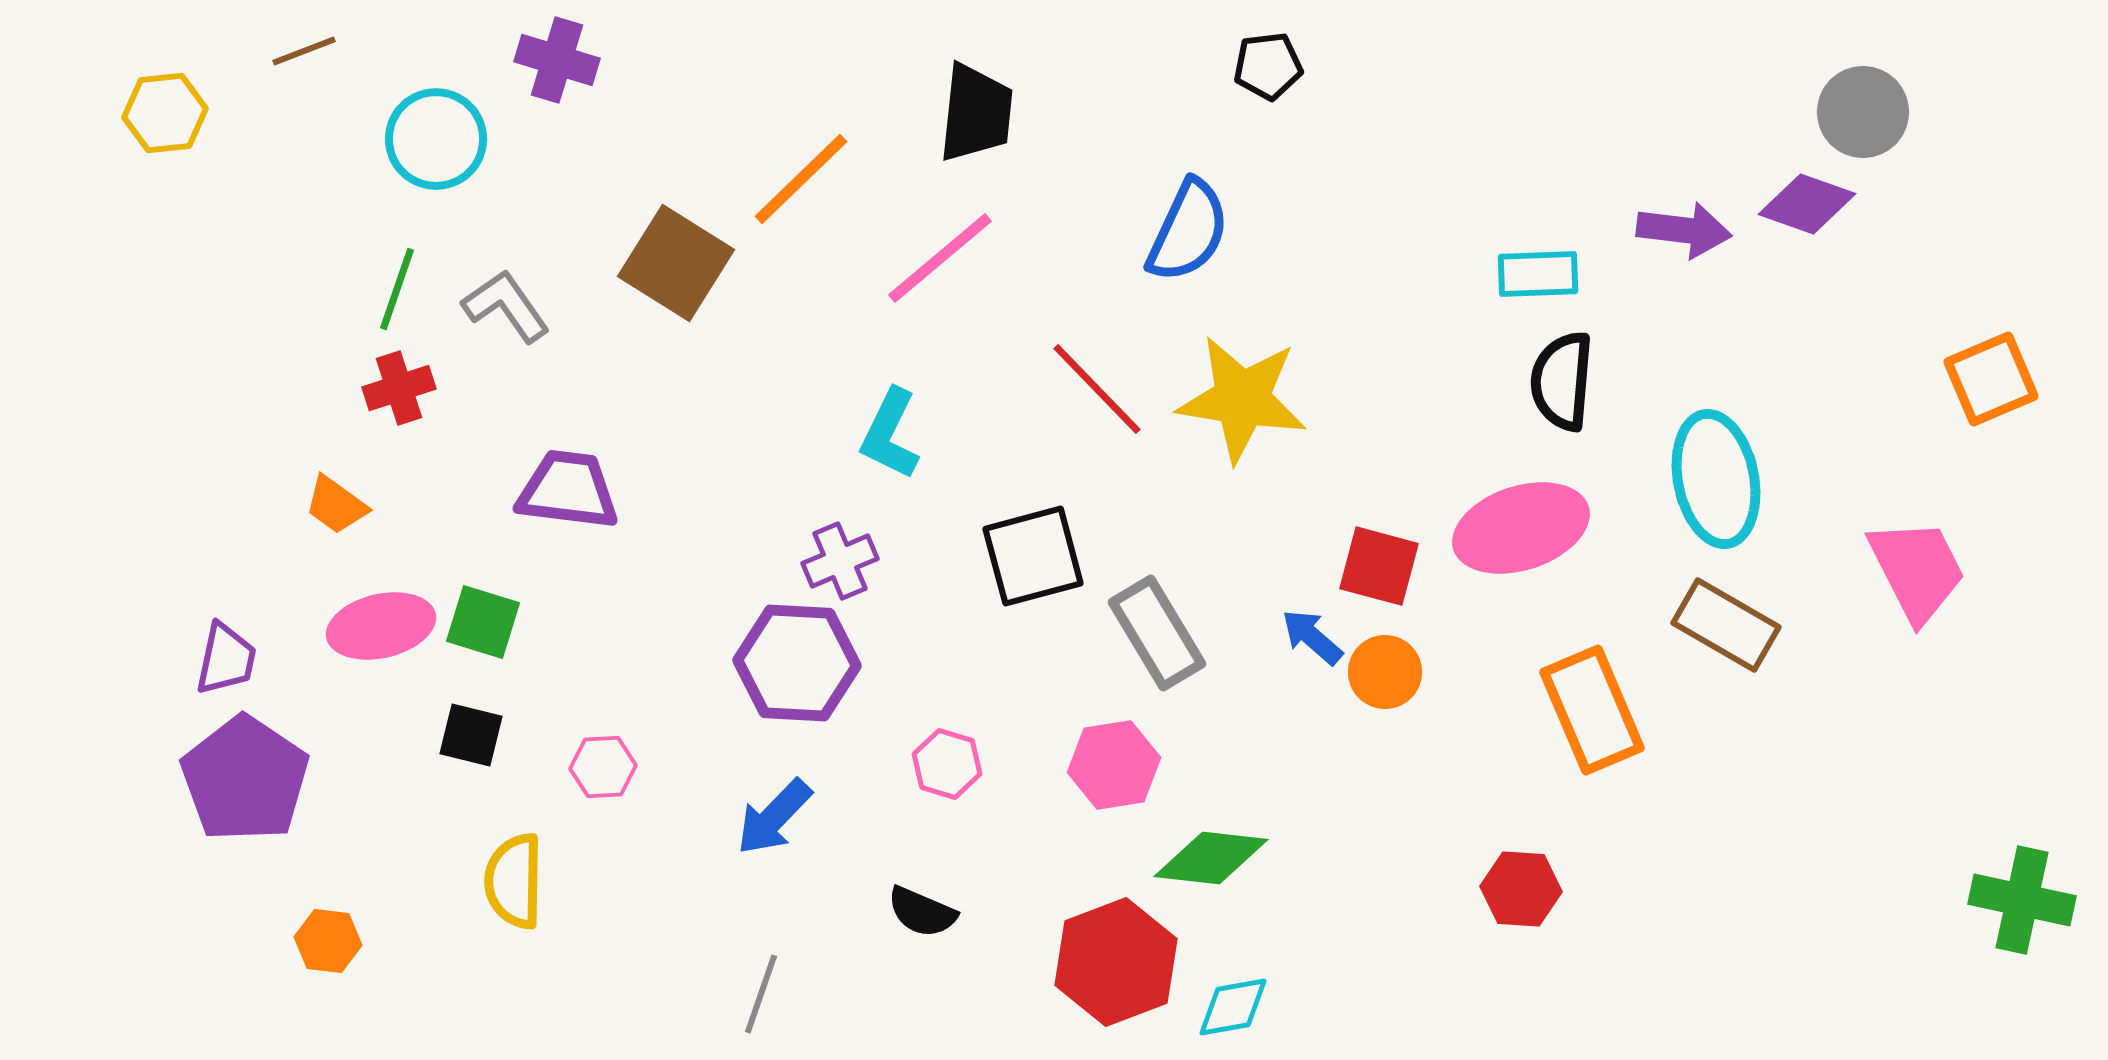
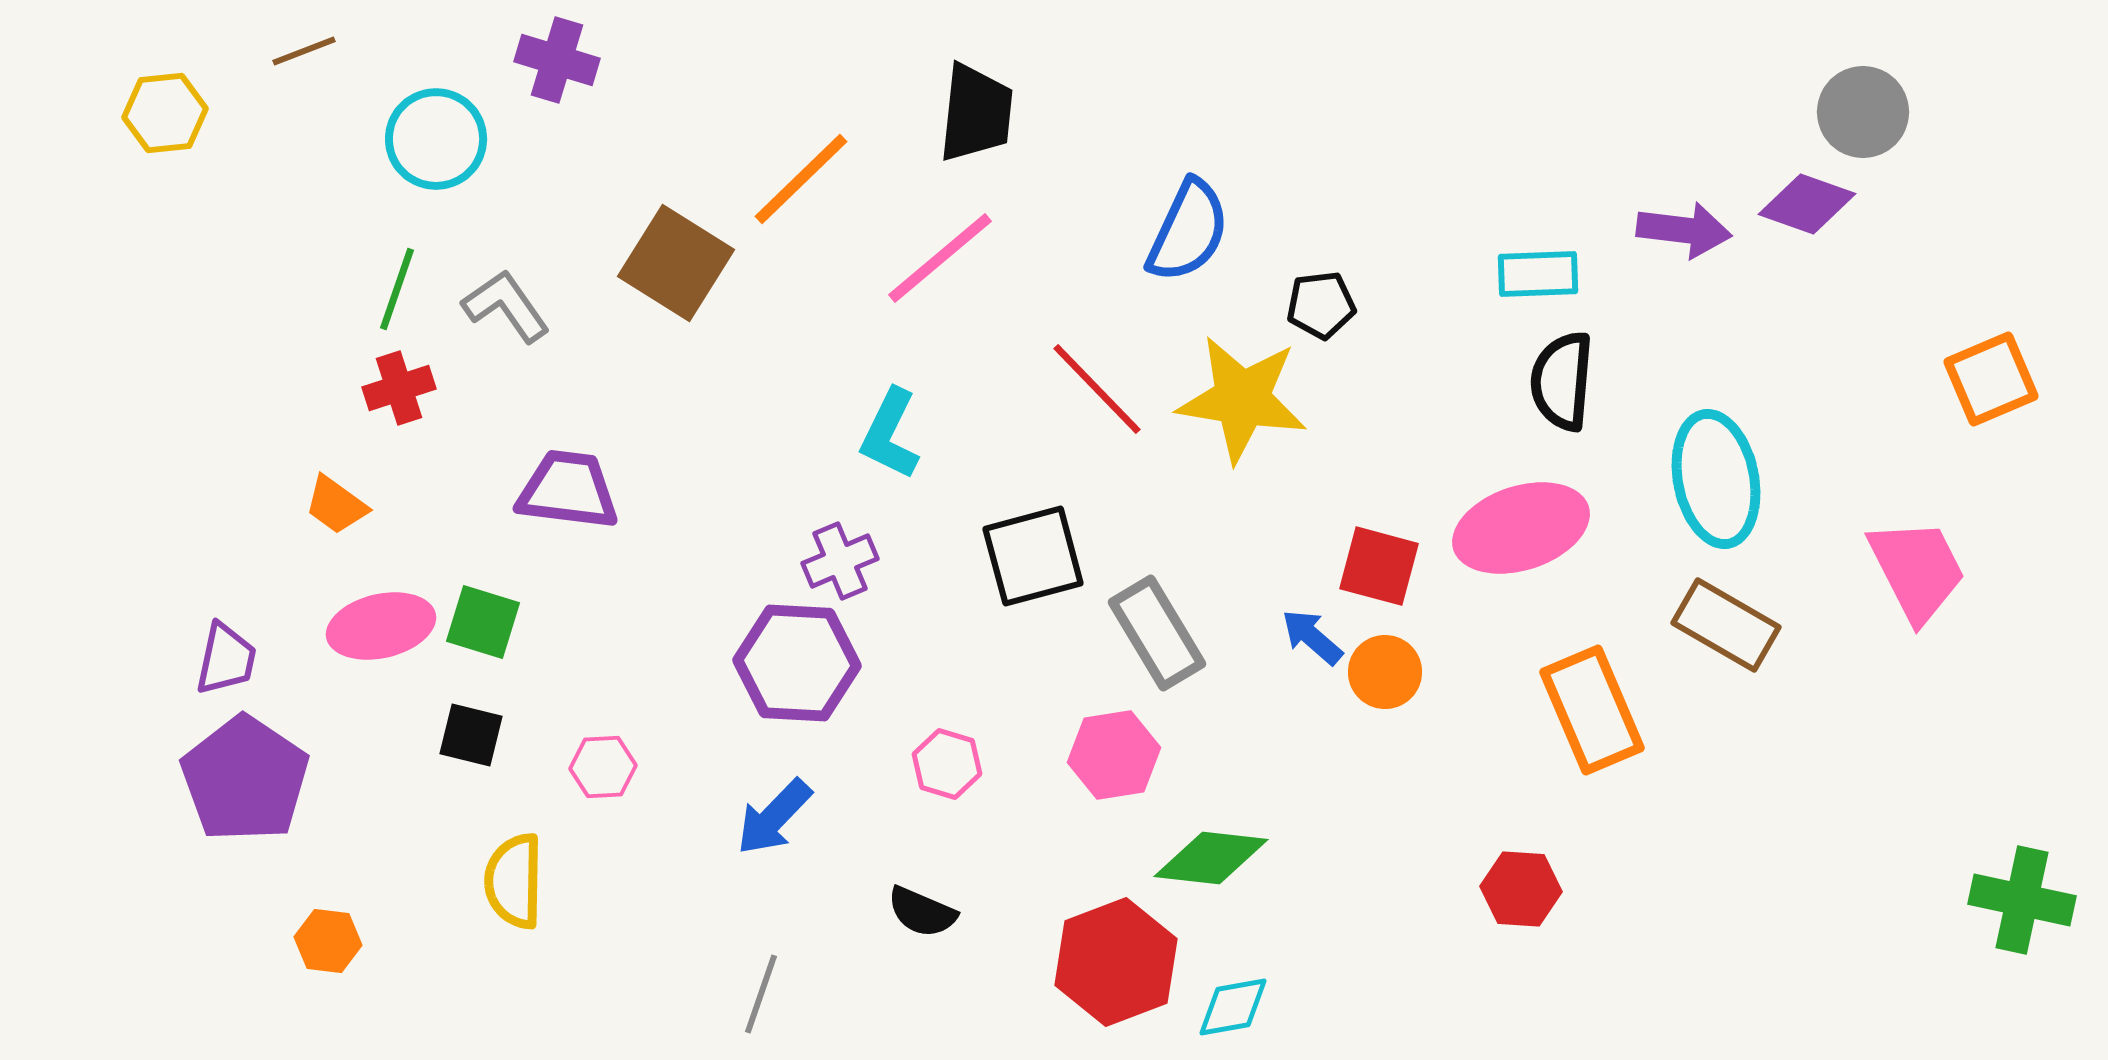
black pentagon at (1268, 66): moved 53 px right, 239 px down
pink hexagon at (1114, 765): moved 10 px up
